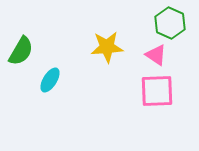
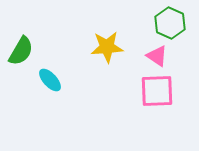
pink triangle: moved 1 px right, 1 px down
cyan ellipse: rotated 75 degrees counterclockwise
